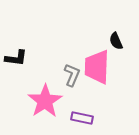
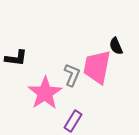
black semicircle: moved 5 px down
pink trapezoid: rotated 9 degrees clockwise
pink star: moved 8 px up
purple rectangle: moved 9 px left, 3 px down; rotated 70 degrees counterclockwise
